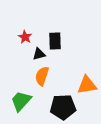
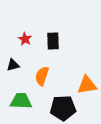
red star: moved 2 px down
black rectangle: moved 2 px left
black triangle: moved 26 px left, 11 px down
green trapezoid: rotated 50 degrees clockwise
black pentagon: moved 1 px down
